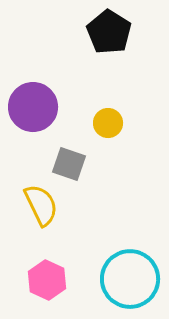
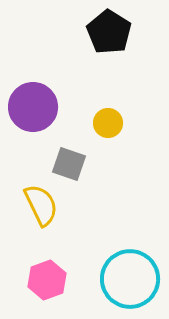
pink hexagon: rotated 15 degrees clockwise
